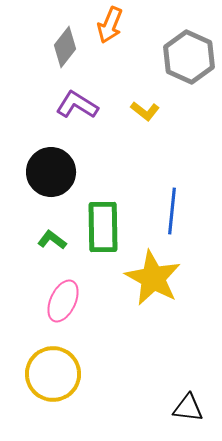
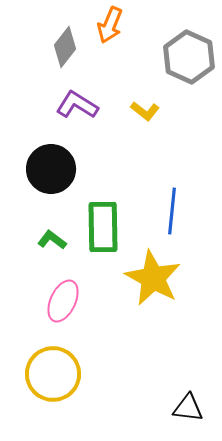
black circle: moved 3 px up
